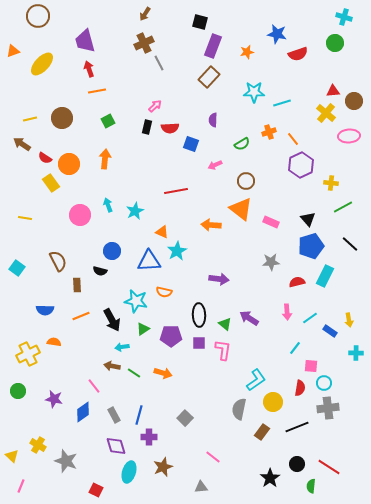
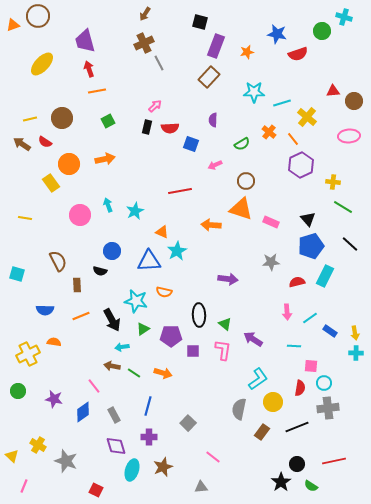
green circle at (335, 43): moved 13 px left, 12 px up
purple rectangle at (213, 46): moved 3 px right
orange triangle at (13, 51): moved 26 px up
yellow cross at (326, 113): moved 19 px left, 4 px down
orange cross at (269, 132): rotated 32 degrees counterclockwise
red semicircle at (45, 158): moved 16 px up
orange arrow at (105, 159): rotated 72 degrees clockwise
yellow cross at (331, 183): moved 2 px right, 1 px up
red line at (176, 191): moved 4 px right
green line at (343, 207): rotated 60 degrees clockwise
orange triangle at (241, 209): rotated 20 degrees counterclockwise
cyan square at (17, 268): moved 6 px down; rotated 21 degrees counterclockwise
purple arrow at (219, 279): moved 9 px right
purple arrow at (249, 318): moved 4 px right, 21 px down
yellow arrow at (349, 320): moved 6 px right, 13 px down
purple square at (199, 343): moved 6 px left, 8 px down
cyan line at (295, 348): moved 1 px left, 2 px up; rotated 56 degrees clockwise
cyan L-shape at (256, 380): moved 2 px right, 1 px up
blue line at (139, 415): moved 9 px right, 9 px up
gray square at (185, 418): moved 3 px right, 5 px down
red line at (329, 467): moved 5 px right, 6 px up; rotated 45 degrees counterclockwise
cyan ellipse at (129, 472): moved 3 px right, 2 px up
black star at (270, 478): moved 11 px right, 4 px down
pink line at (21, 486): moved 3 px right
green semicircle at (311, 486): rotated 64 degrees counterclockwise
